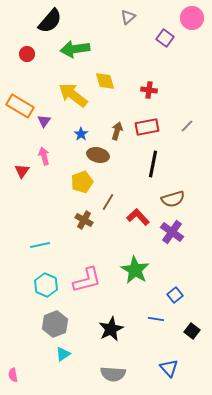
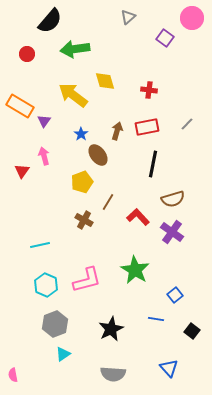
gray line: moved 2 px up
brown ellipse: rotated 40 degrees clockwise
